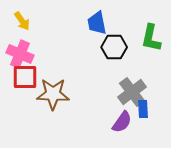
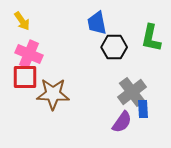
pink cross: moved 9 px right
